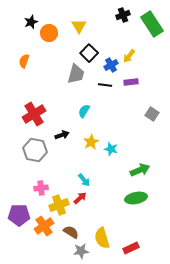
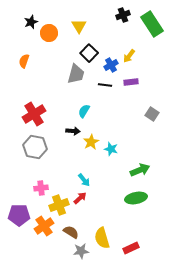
black arrow: moved 11 px right, 4 px up; rotated 24 degrees clockwise
gray hexagon: moved 3 px up
